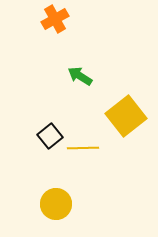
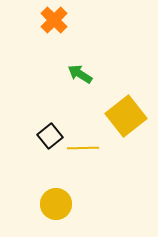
orange cross: moved 1 px left, 1 px down; rotated 16 degrees counterclockwise
green arrow: moved 2 px up
